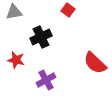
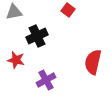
black cross: moved 4 px left, 1 px up
red semicircle: moved 2 px left, 1 px up; rotated 60 degrees clockwise
